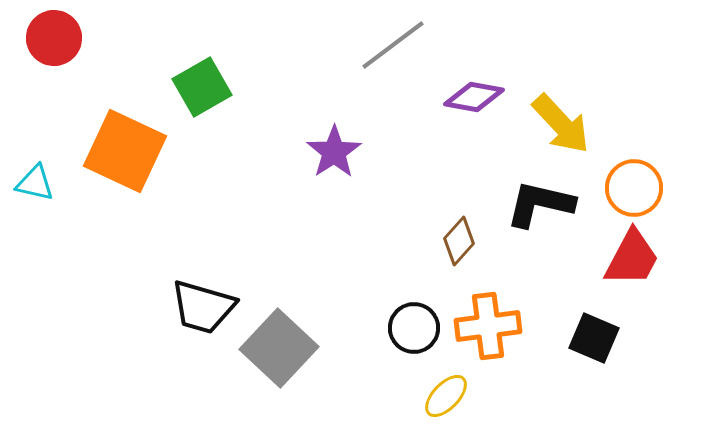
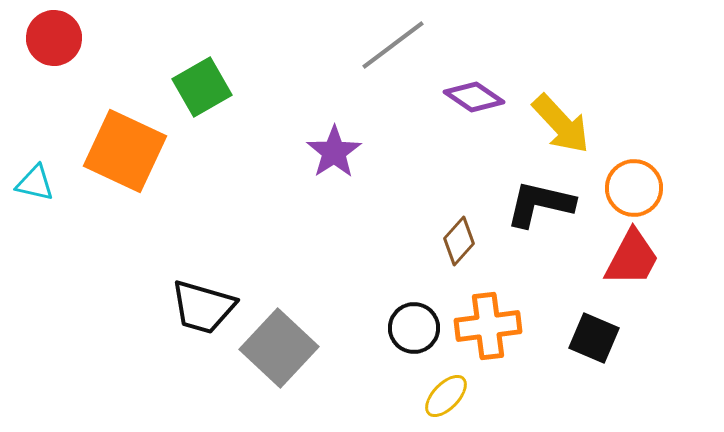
purple diamond: rotated 24 degrees clockwise
